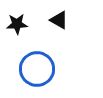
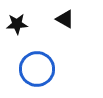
black triangle: moved 6 px right, 1 px up
